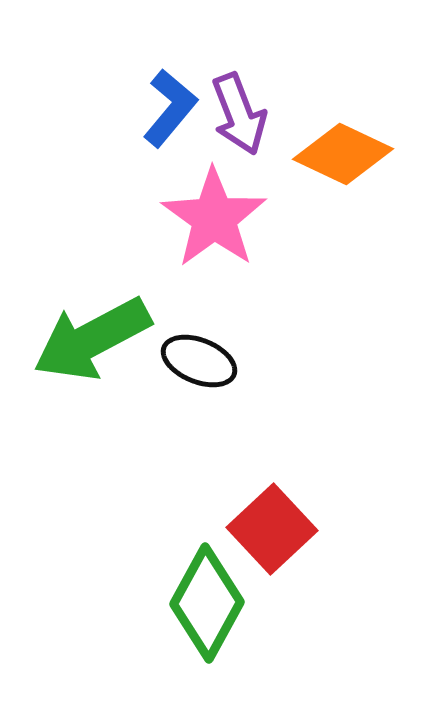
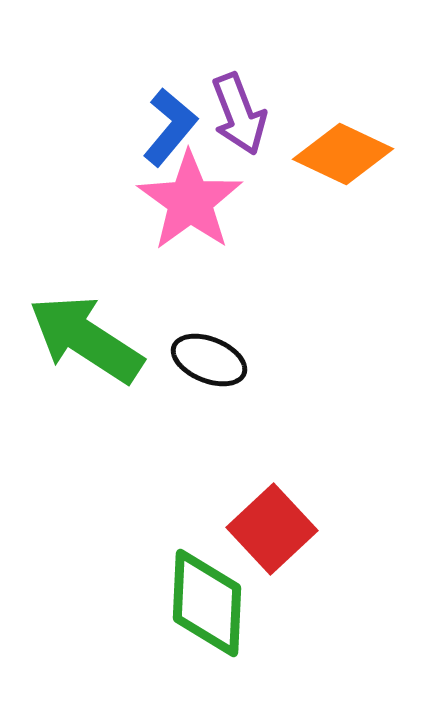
blue L-shape: moved 19 px down
pink star: moved 24 px left, 17 px up
green arrow: moved 6 px left; rotated 61 degrees clockwise
black ellipse: moved 10 px right, 1 px up
green diamond: rotated 26 degrees counterclockwise
